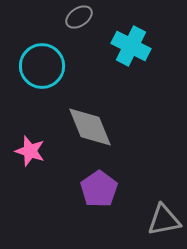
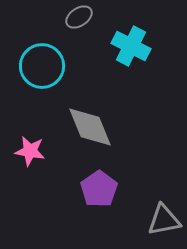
pink star: rotated 8 degrees counterclockwise
